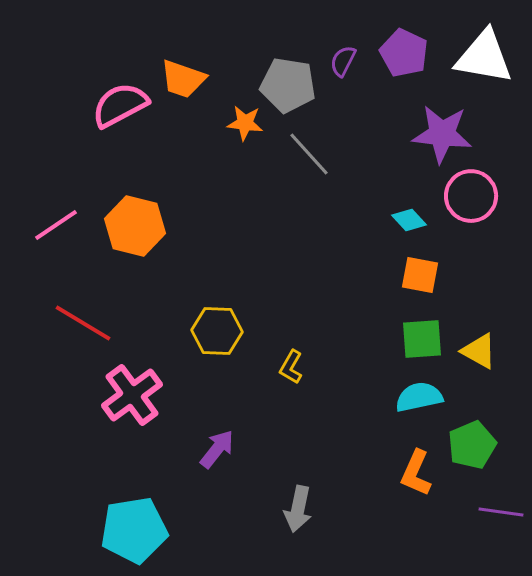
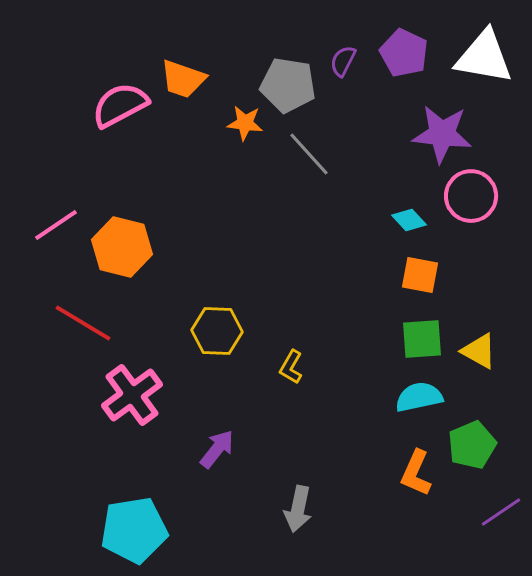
orange hexagon: moved 13 px left, 21 px down
purple line: rotated 42 degrees counterclockwise
